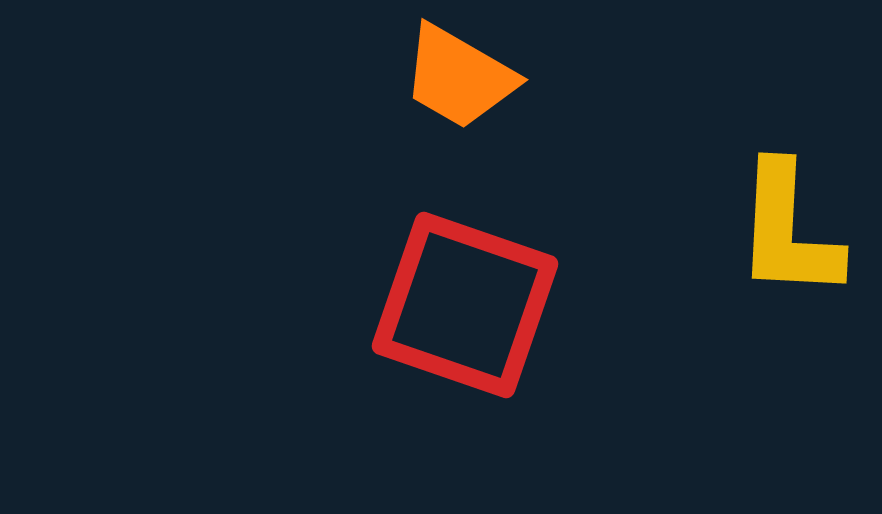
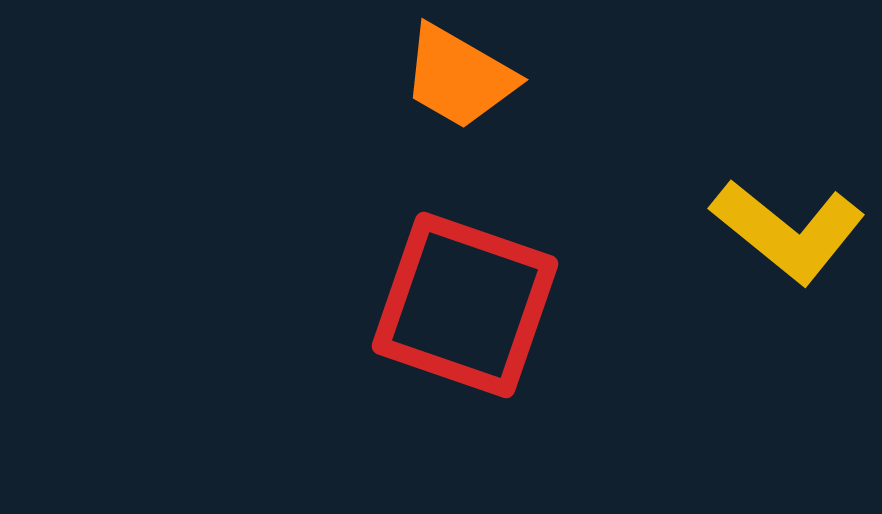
yellow L-shape: rotated 54 degrees counterclockwise
